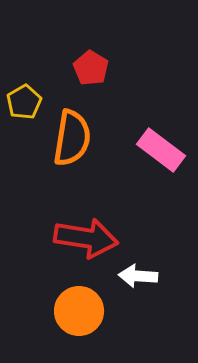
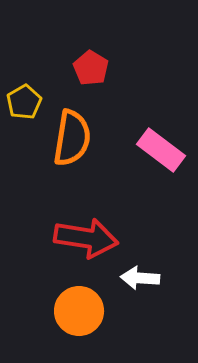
white arrow: moved 2 px right, 2 px down
